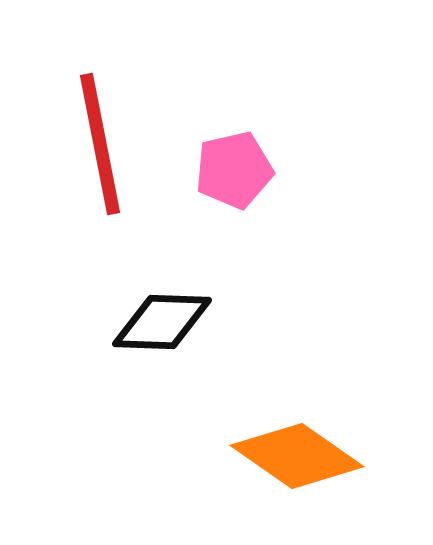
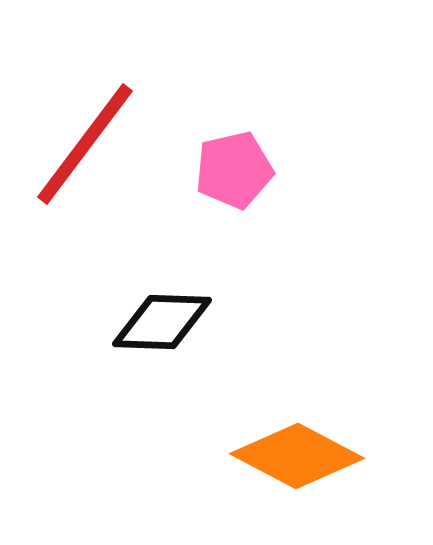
red line: moved 15 px left; rotated 48 degrees clockwise
orange diamond: rotated 7 degrees counterclockwise
